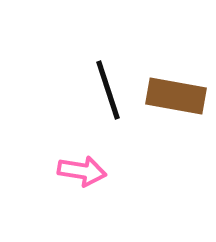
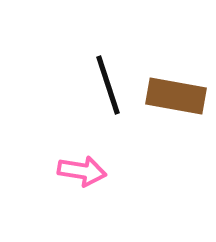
black line: moved 5 px up
